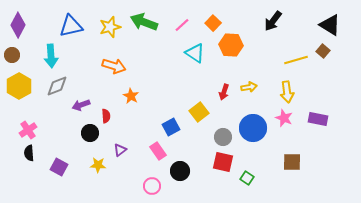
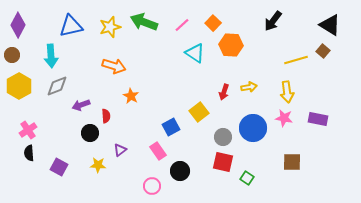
pink star at (284, 118): rotated 12 degrees counterclockwise
